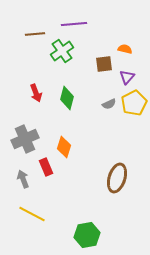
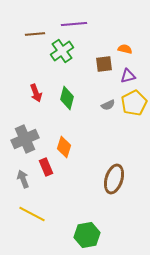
purple triangle: moved 1 px right, 1 px up; rotated 35 degrees clockwise
gray semicircle: moved 1 px left, 1 px down
brown ellipse: moved 3 px left, 1 px down
